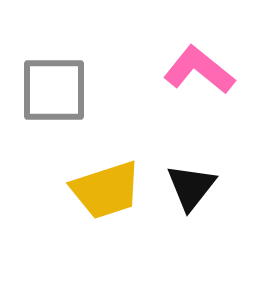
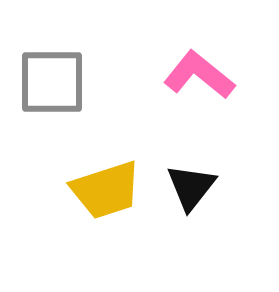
pink L-shape: moved 5 px down
gray square: moved 2 px left, 8 px up
